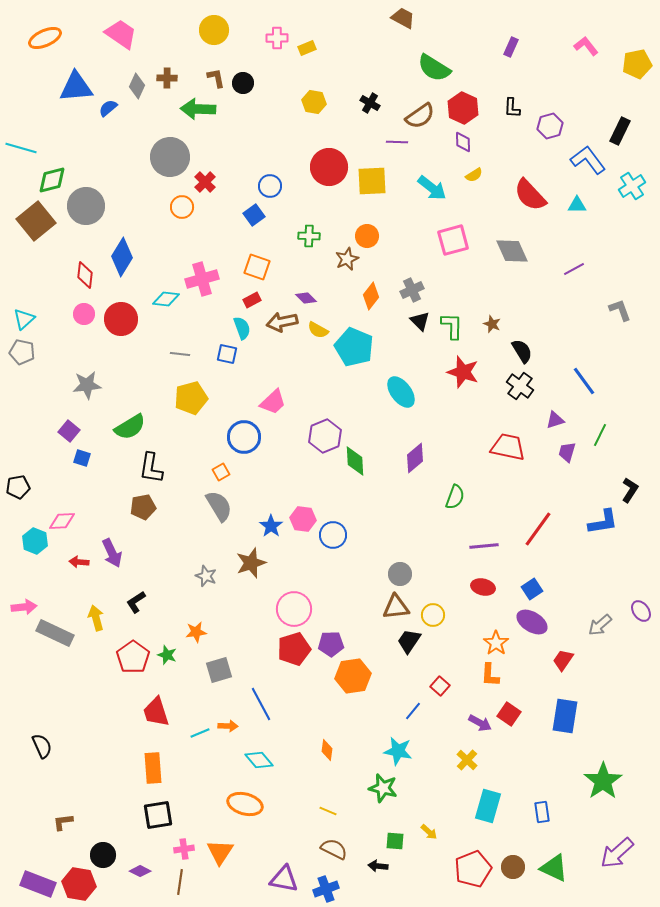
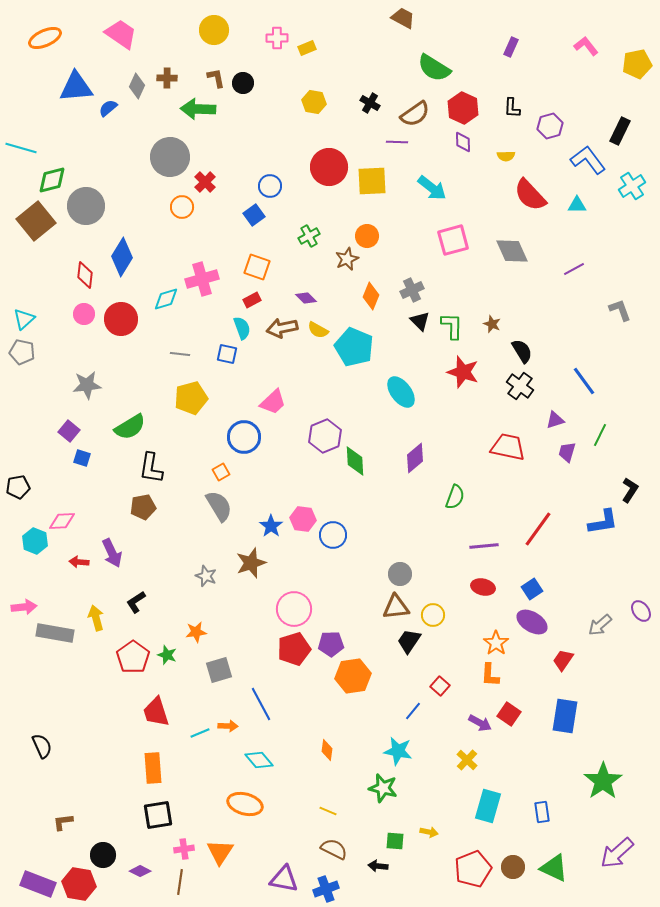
brown semicircle at (420, 116): moved 5 px left, 2 px up
yellow semicircle at (474, 175): moved 32 px right, 19 px up; rotated 30 degrees clockwise
green cross at (309, 236): rotated 30 degrees counterclockwise
orange diamond at (371, 296): rotated 16 degrees counterclockwise
cyan diamond at (166, 299): rotated 24 degrees counterclockwise
brown arrow at (282, 322): moved 6 px down
gray rectangle at (55, 633): rotated 15 degrees counterclockwise
yellow arrow at (429, 832): rotated 30 degrees counterclockwise
